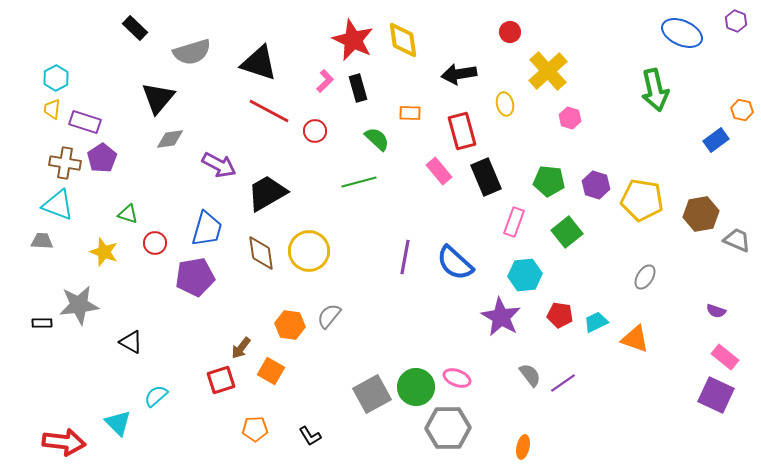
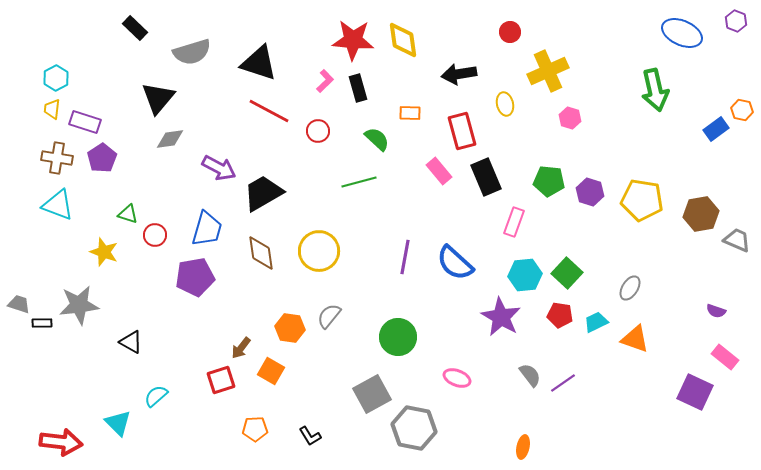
red star at (353, 40): rotated 21 degrees counterclockwise
yellow cross at (548, 71): rotated 18 degrees clockwise
red circle at (315, 131): moved 3 px right
blue rectangle at (716, 140): moved 11 px up
brown cross at (65, 163): moved 8 px left, 5 px up
purple arrow at (219, 165): moved 3 px down
purple hexagon at (596, 185): moved 6 px left, 7 px down
black trapezoid at (267, 193): moved 4 px left
green square at (567, 232): moved 41 px down; rotated 8 degrees counterclockwise
gray trapezoid at (42, 241): moved 23 px left, 63 px down; rotated 15 degrees clockwise
red circle at (155, 243): moved 8 px up
yellow circle at (309, 251): moved 10 px right
gray ellipse at (645, 277): moved 15 px left, 11 px down
orange hexagon at (290, 325): moved 3 px down
green circle at (416, 387): moved 18 px left, 50 px up
purple square at (716, 395): moved 21 px left, 3 px up
gray hexagon at (448, 428): moved 34 px left; rotated 12 degrees clockwise
red arrow at (64, 442): moved 3 px left
